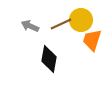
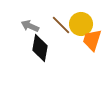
yellow circle: moved 4 px down
brown line: moved 1 px down; rotated 70 degrees clockwise
black diamond: moved 9 px left, 11 px up
